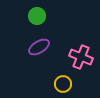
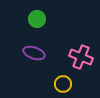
green circle: moved 3 px down
purple ellipse: moved 5 px left, 6 px down; rotated 50 degrees clockwise
